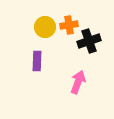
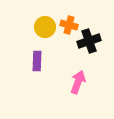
orange cross: rotated 24 degrees clockwise
